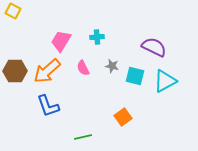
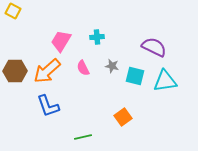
cyan triangle: rotated 20 degrees clockwise
